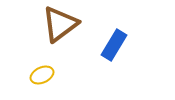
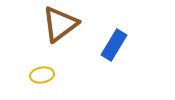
yellow ellipse: rotated 15 degrees clockwise
